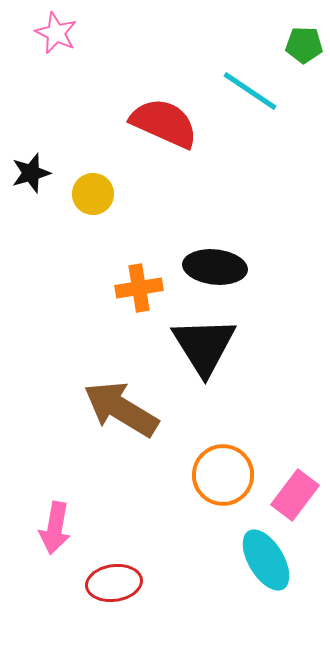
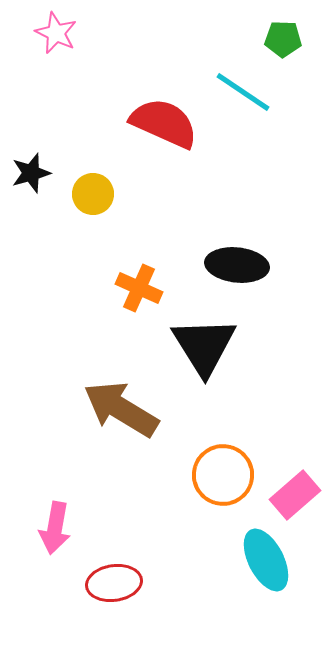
green pentagon: moved 21 px left, 6 px up
cyan line: moved 7 px left, 1 px down
black ellipse: moved 22 px right, 2 px up
orange cross: rotated 33 degrees clockwise
pink rectangle: rotated 12 degrees clockwise
cyan ellipse: rotated 4 degrees clockwise
